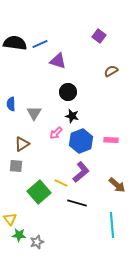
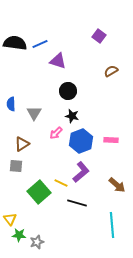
black circle: moved 1 px up
